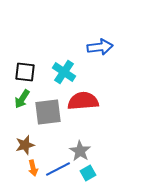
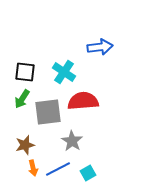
gray star: moved 8 px left, 10 px up
